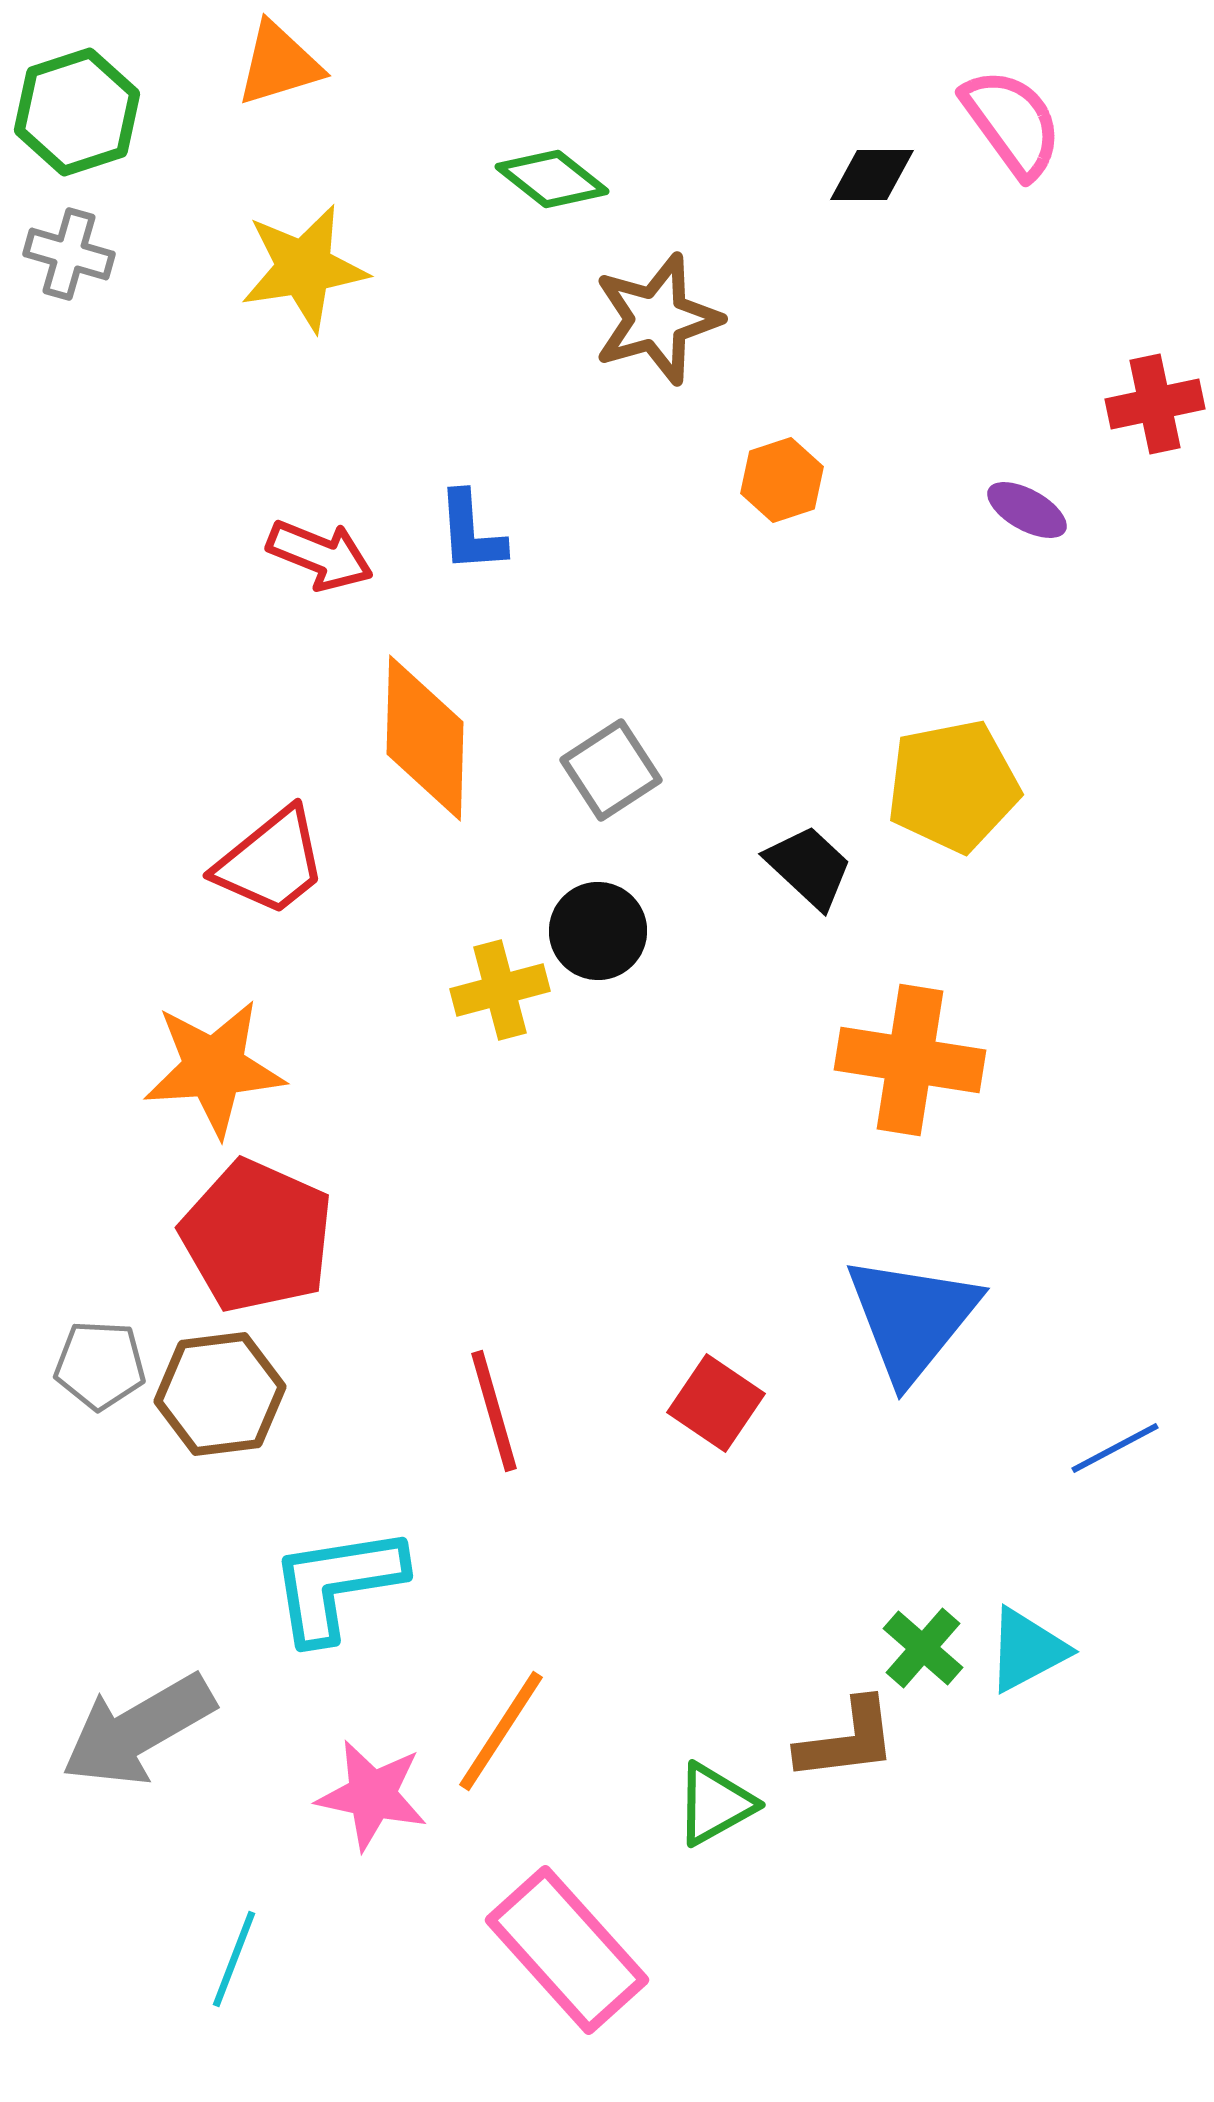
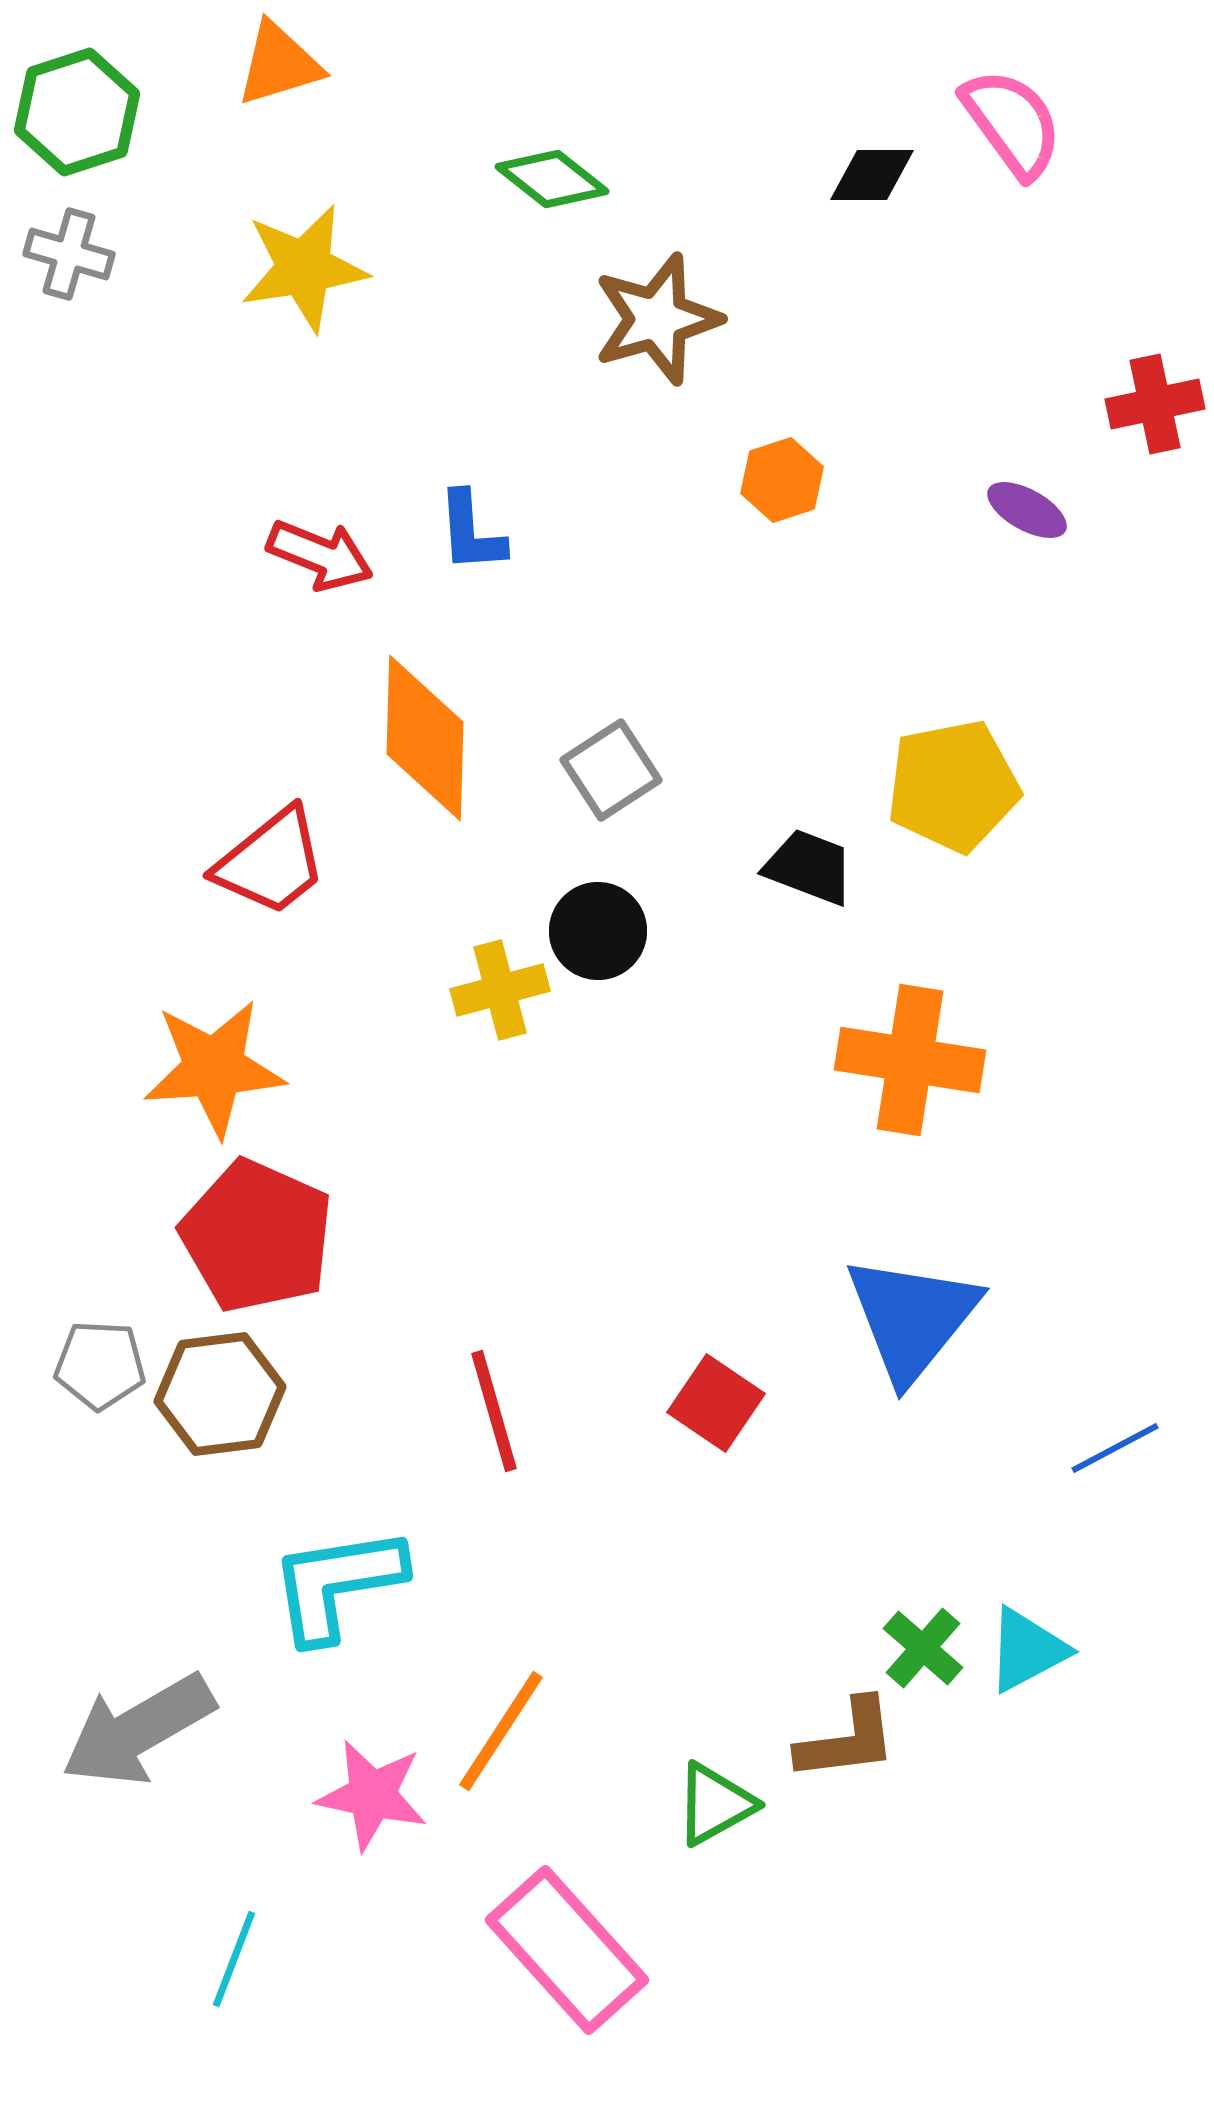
black trapezoid: rotated 22 degrees counterclockwise
